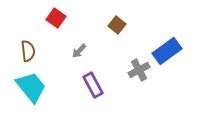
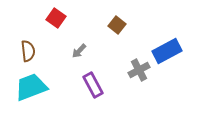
blue rectangle: rotated 8 degrees clockwise
cyan trapezoid: rotated 72 degrees counterclockwise
